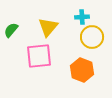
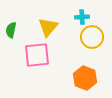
green semicircle: rotated 28 degrees counterclockwise
pink square: moved 2 px left, 1 px up
orange hexagon: moved 3 px right, 8 px down
